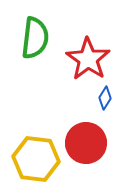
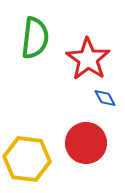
blue diamond: rotated 60 degrees counterclockwise
yellow hexagon: moved 9 px left
